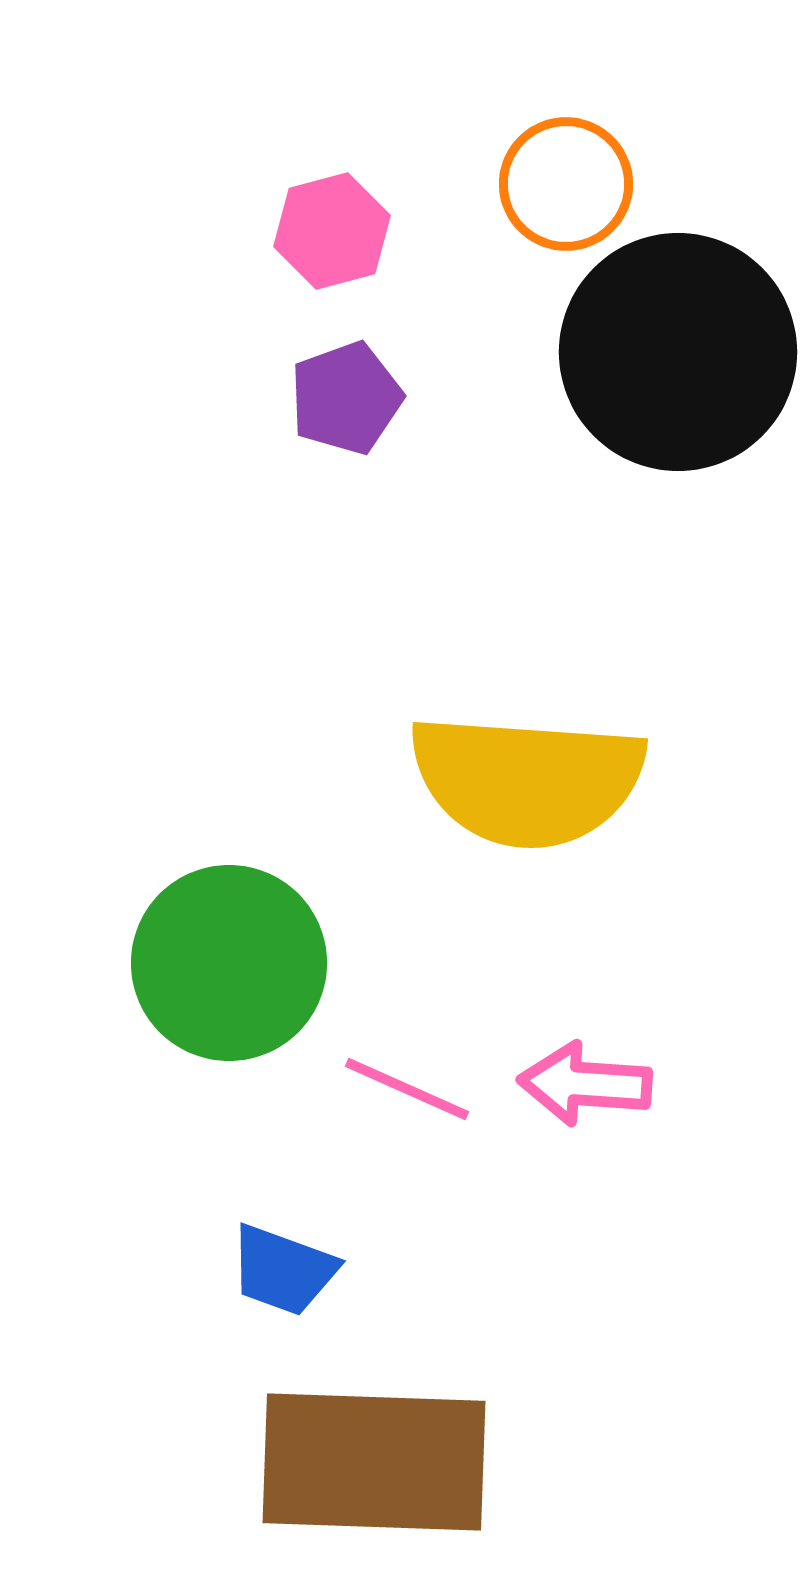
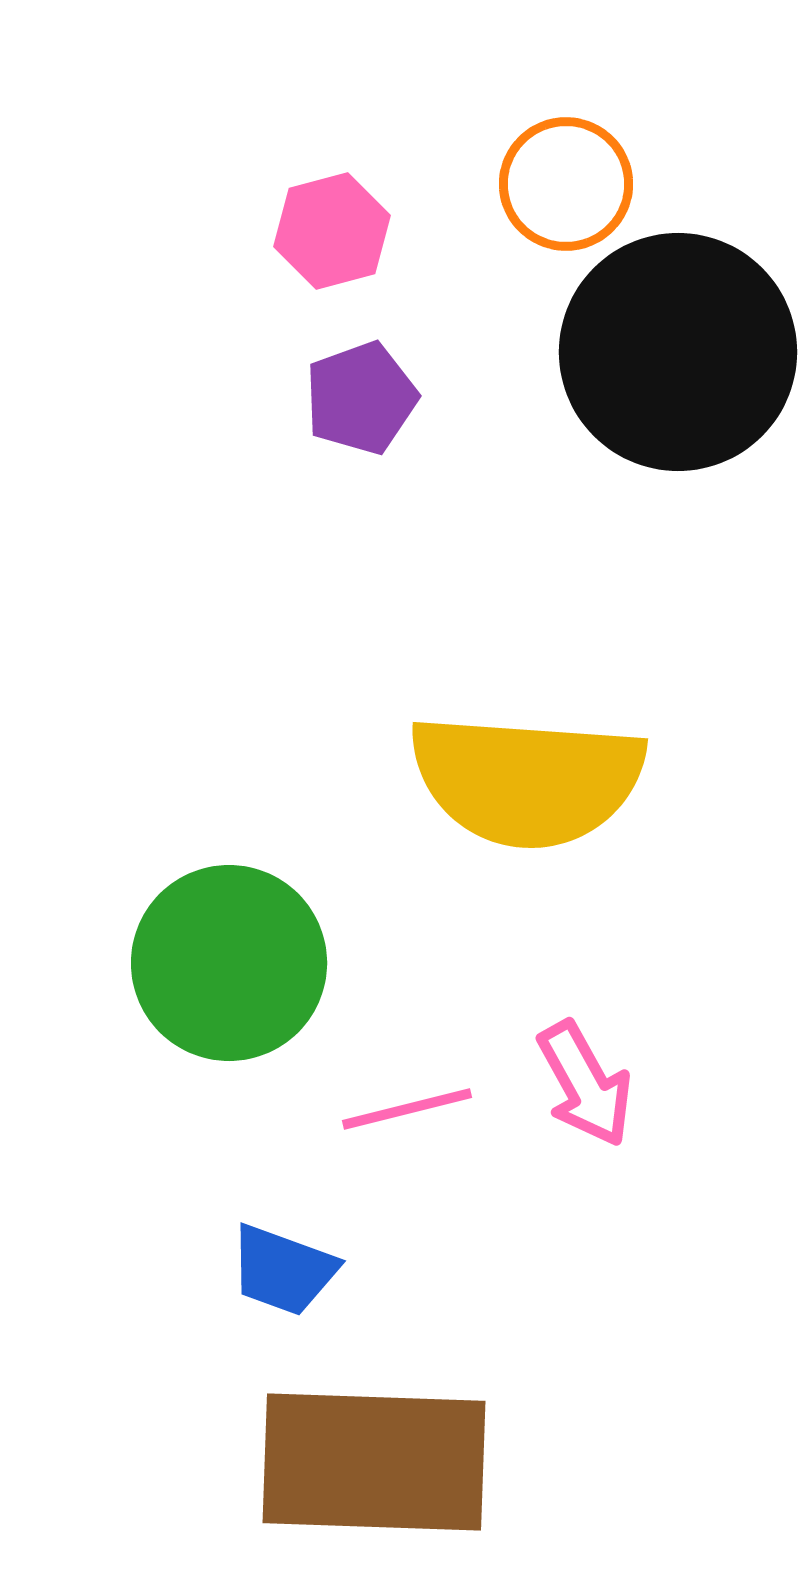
purple pentagon: moved 15 px right
pink arrow: rotated 123 degrees counterclockwise
pink line: moved 20 px down; rotated 38 degrees counterclockwise
